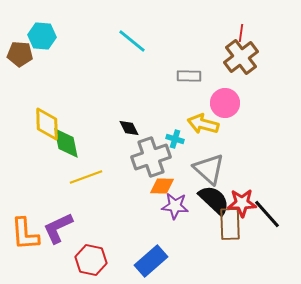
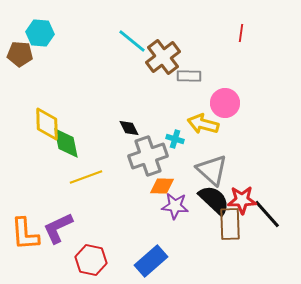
cyan hexagon: moved 2 px left, 3 px up
brown cross: moved 78 px left
gray cross: moved 3 px left, 1 px up
gray triangle: moved 3 px right, 1 px down
red star: moved 3 px up
